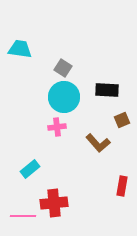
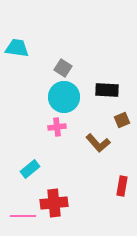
cyan trapezoid: moved 3 px left, 1 px up
